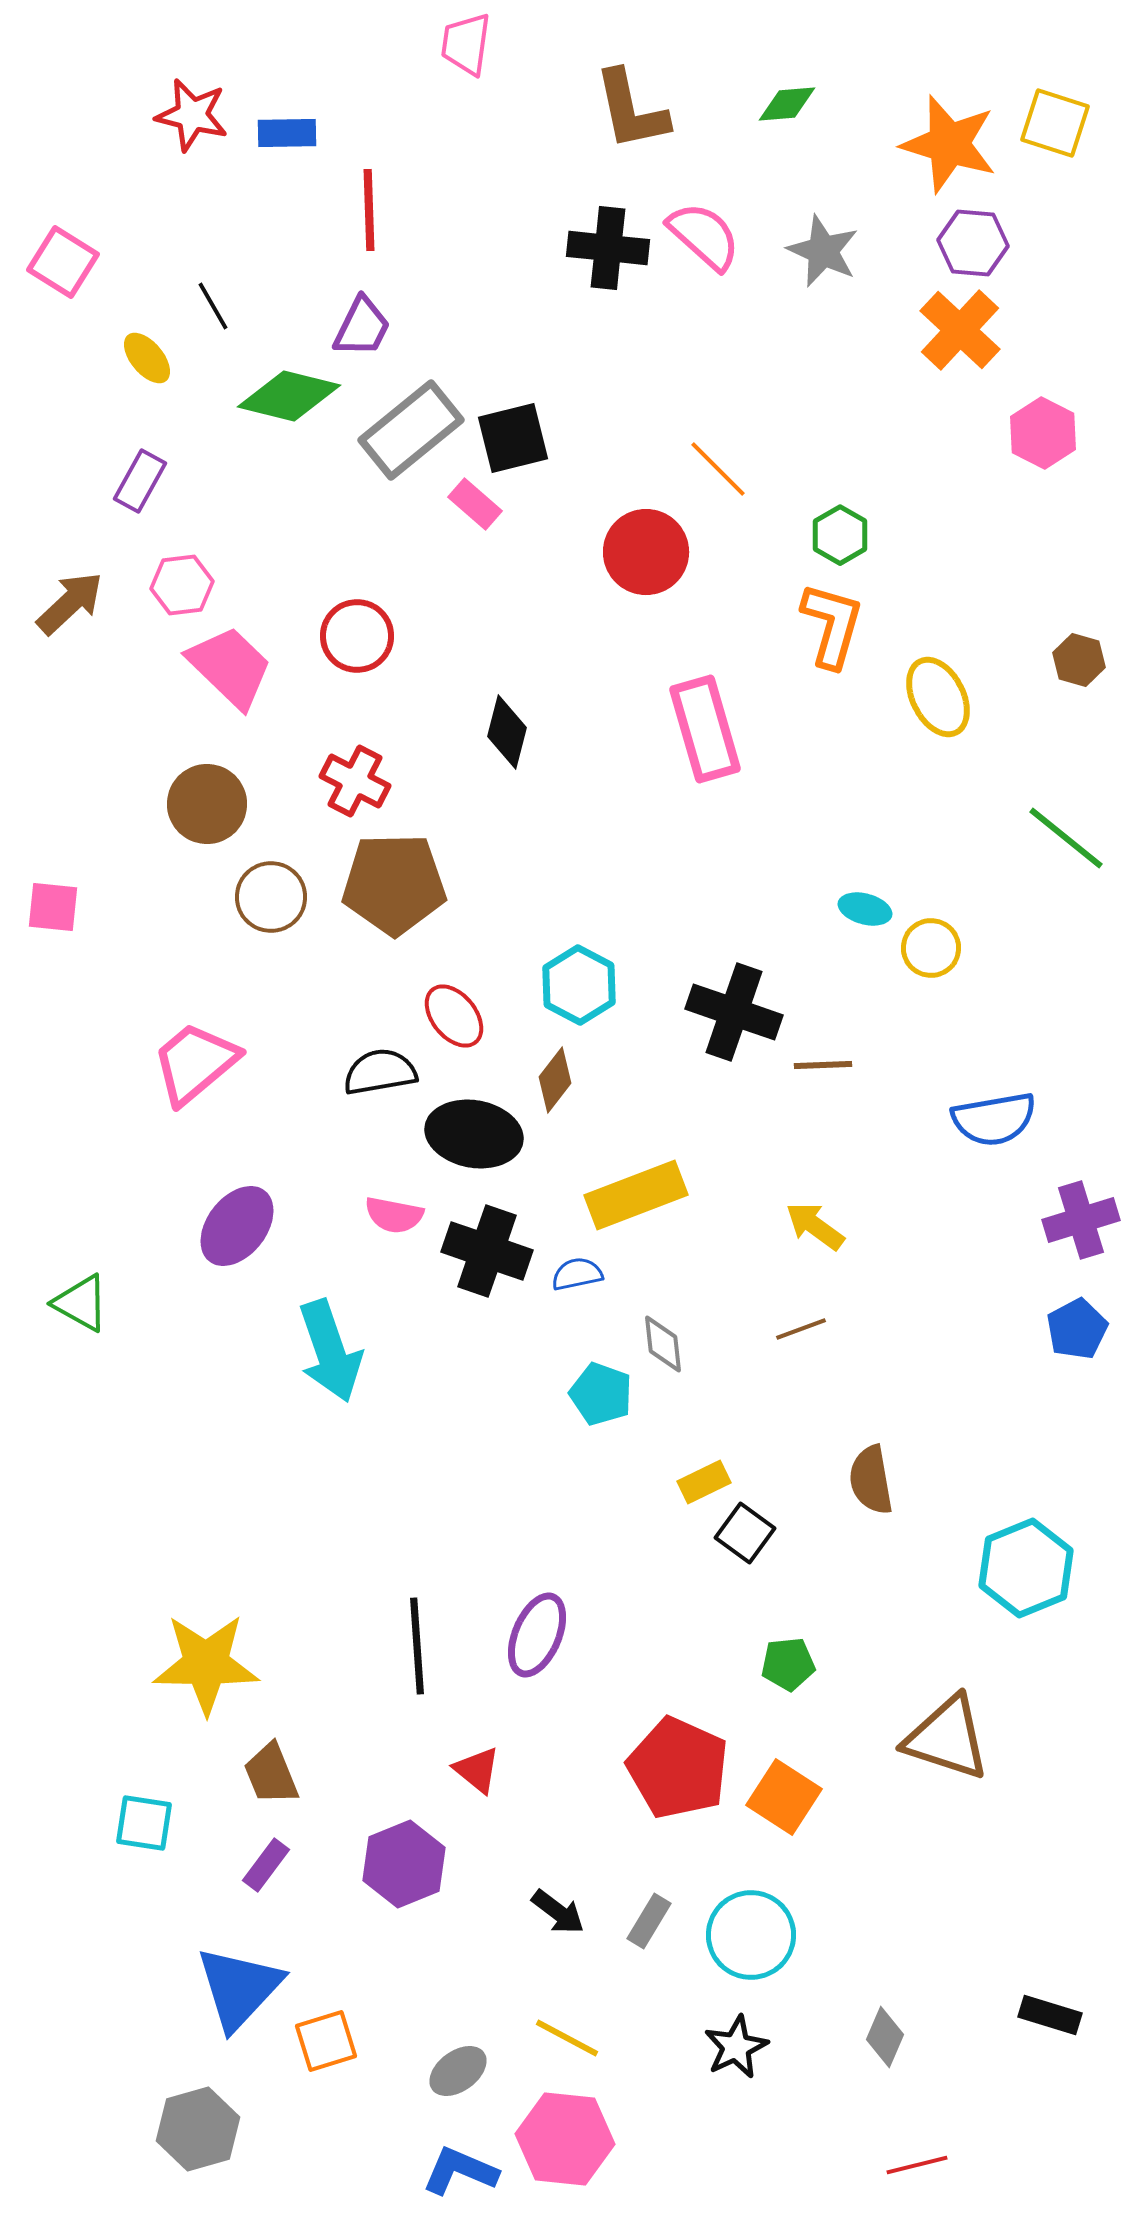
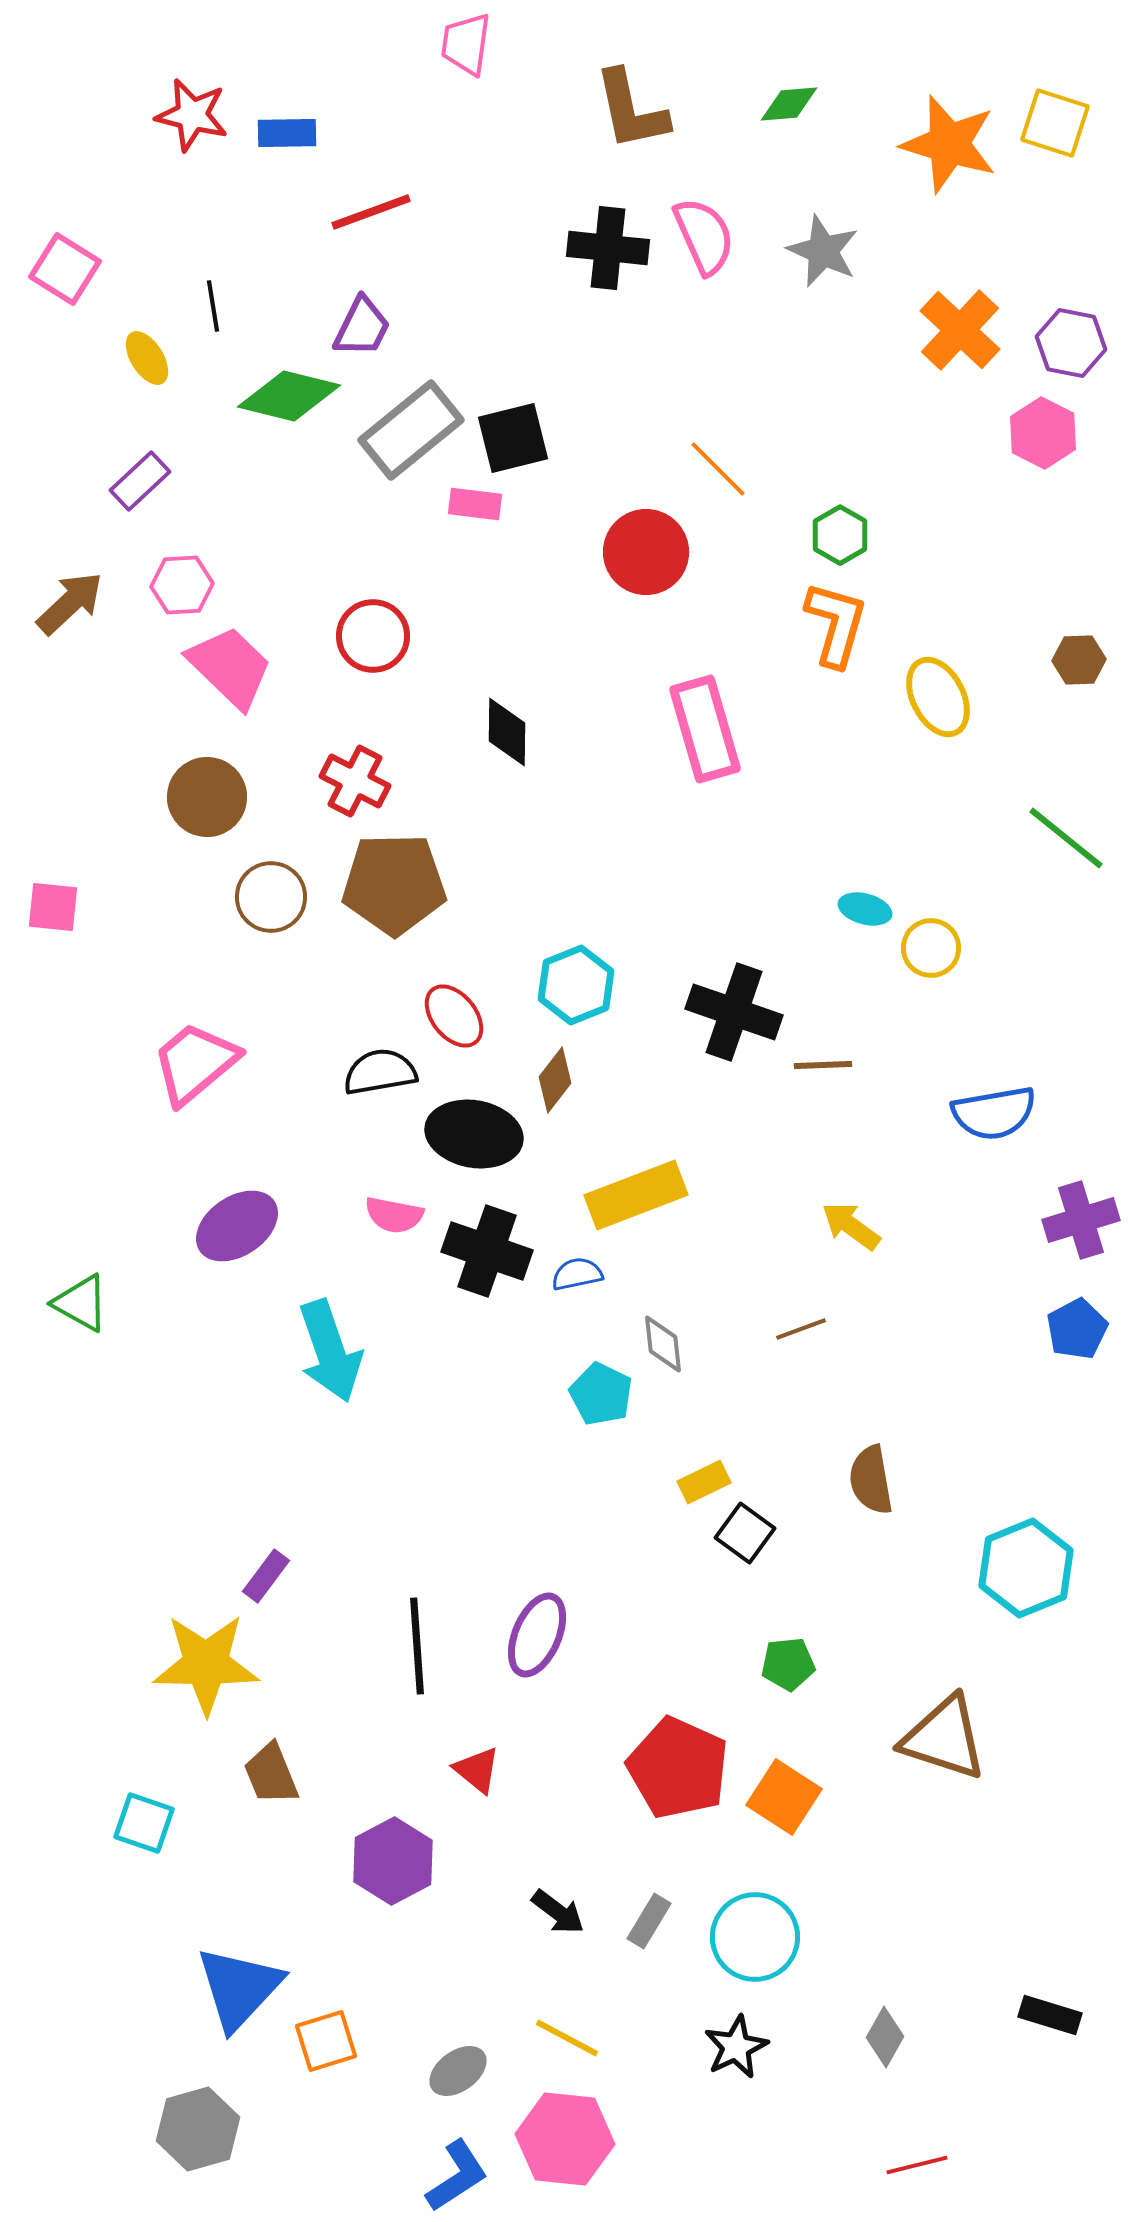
green diamond at (787, 104): moved 2 px right
red line at (369, 210): moved 2 px right, 2 px down; rotated 72 degrees clockwise
pink semicircle at (704, 236): rotated 24 degrees clockwise
purple hexagon at (973, 243): moved 98 px right, 100 px down; rotated 6 degrees clockwise
pink square at (63, 262): moved 2 px right, 7 px down
black line at (213, 306): rotated 21 degrees clockwise
yellow ellipse at (147, 358): rotated 8 degrees clockwise
purple rectangle at (140, 481): rotated 18 degrees clockwise
pink rectangle at (475, 504): rotated 34 degrees counterclockwise
pink hexagon at (182, 585): rotated 4 degrees clockwise
orange L-shape at (832, 625): moved 4 px right, 1 px up
red circle at (357, 636): moved 16 px right
brown hexagon at (1079, 660): rotated 18 degrees counterclockwise
black diamond at (507, 732): rotated 14 degrees counterclockwise
brown circle at (207, 804): moved 7 px up
cyan hexagon at (579, 985): moved 3 px left; rotated 10 degrees clockwise
blue semicircle at (994, 1119): moved 6 px up
purple ellipse at (237, 1226): rotated 18 degrees clockwise
yellow arrow at (815, 1226): moved 36 px right
cyan pentagon at (601, 1394): rotated 6 degrees clockwise
brown triangle at (947, 1738): moved 3 px left
cyan square at (144, 1823): rotated 10 degrees clockwise
purple hexagon at (404, 1864): moved 11 px left, 3 px up; rotated 6 degrees counterclockwise
purple rectangle at (266, 1865): moved 289 px up
cyan circle at (751, 1935): moved 4 px right, 2 px down
gray diamond at (885, 2037): rotated 6 degrees clockwise
blue L-shape at (460, 2171): moved 3 px left, 5 px down; rotated 124 degrees clockwise
